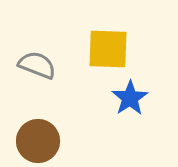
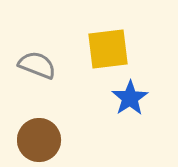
yellow square: rotated 9 degrees counterclockwise
brown circle: moved 1 px right, 1 px up
